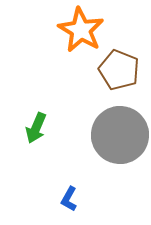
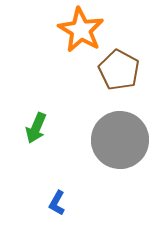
brown pentagon: rotated 6 degrees clockwise
gray circle: moved 5 px down
blue L-shape: moved 12 px left, 4 px down
